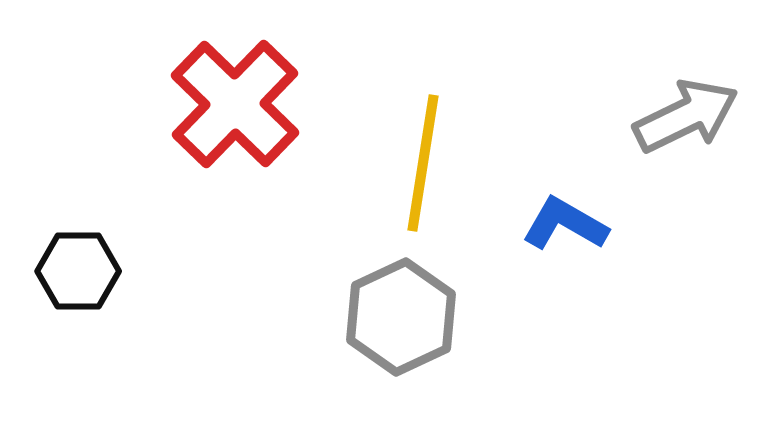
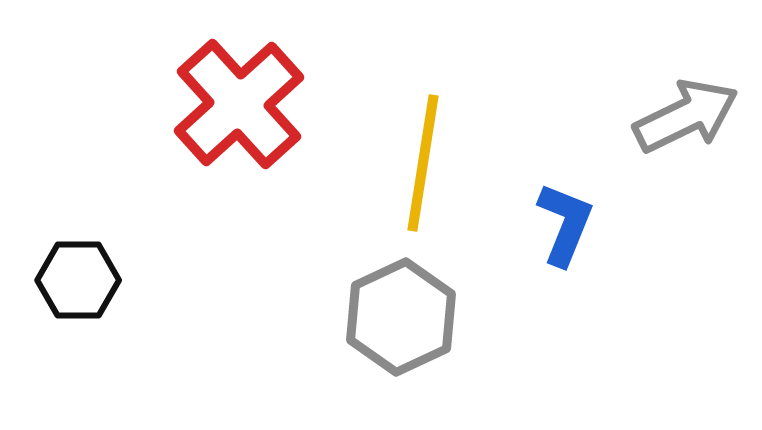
red cross: moved 4 px right; rotated 4 degrees clockwise
blue L-shape: rotated 82 degrees clockwise
black hexagon: moved 9 px down
